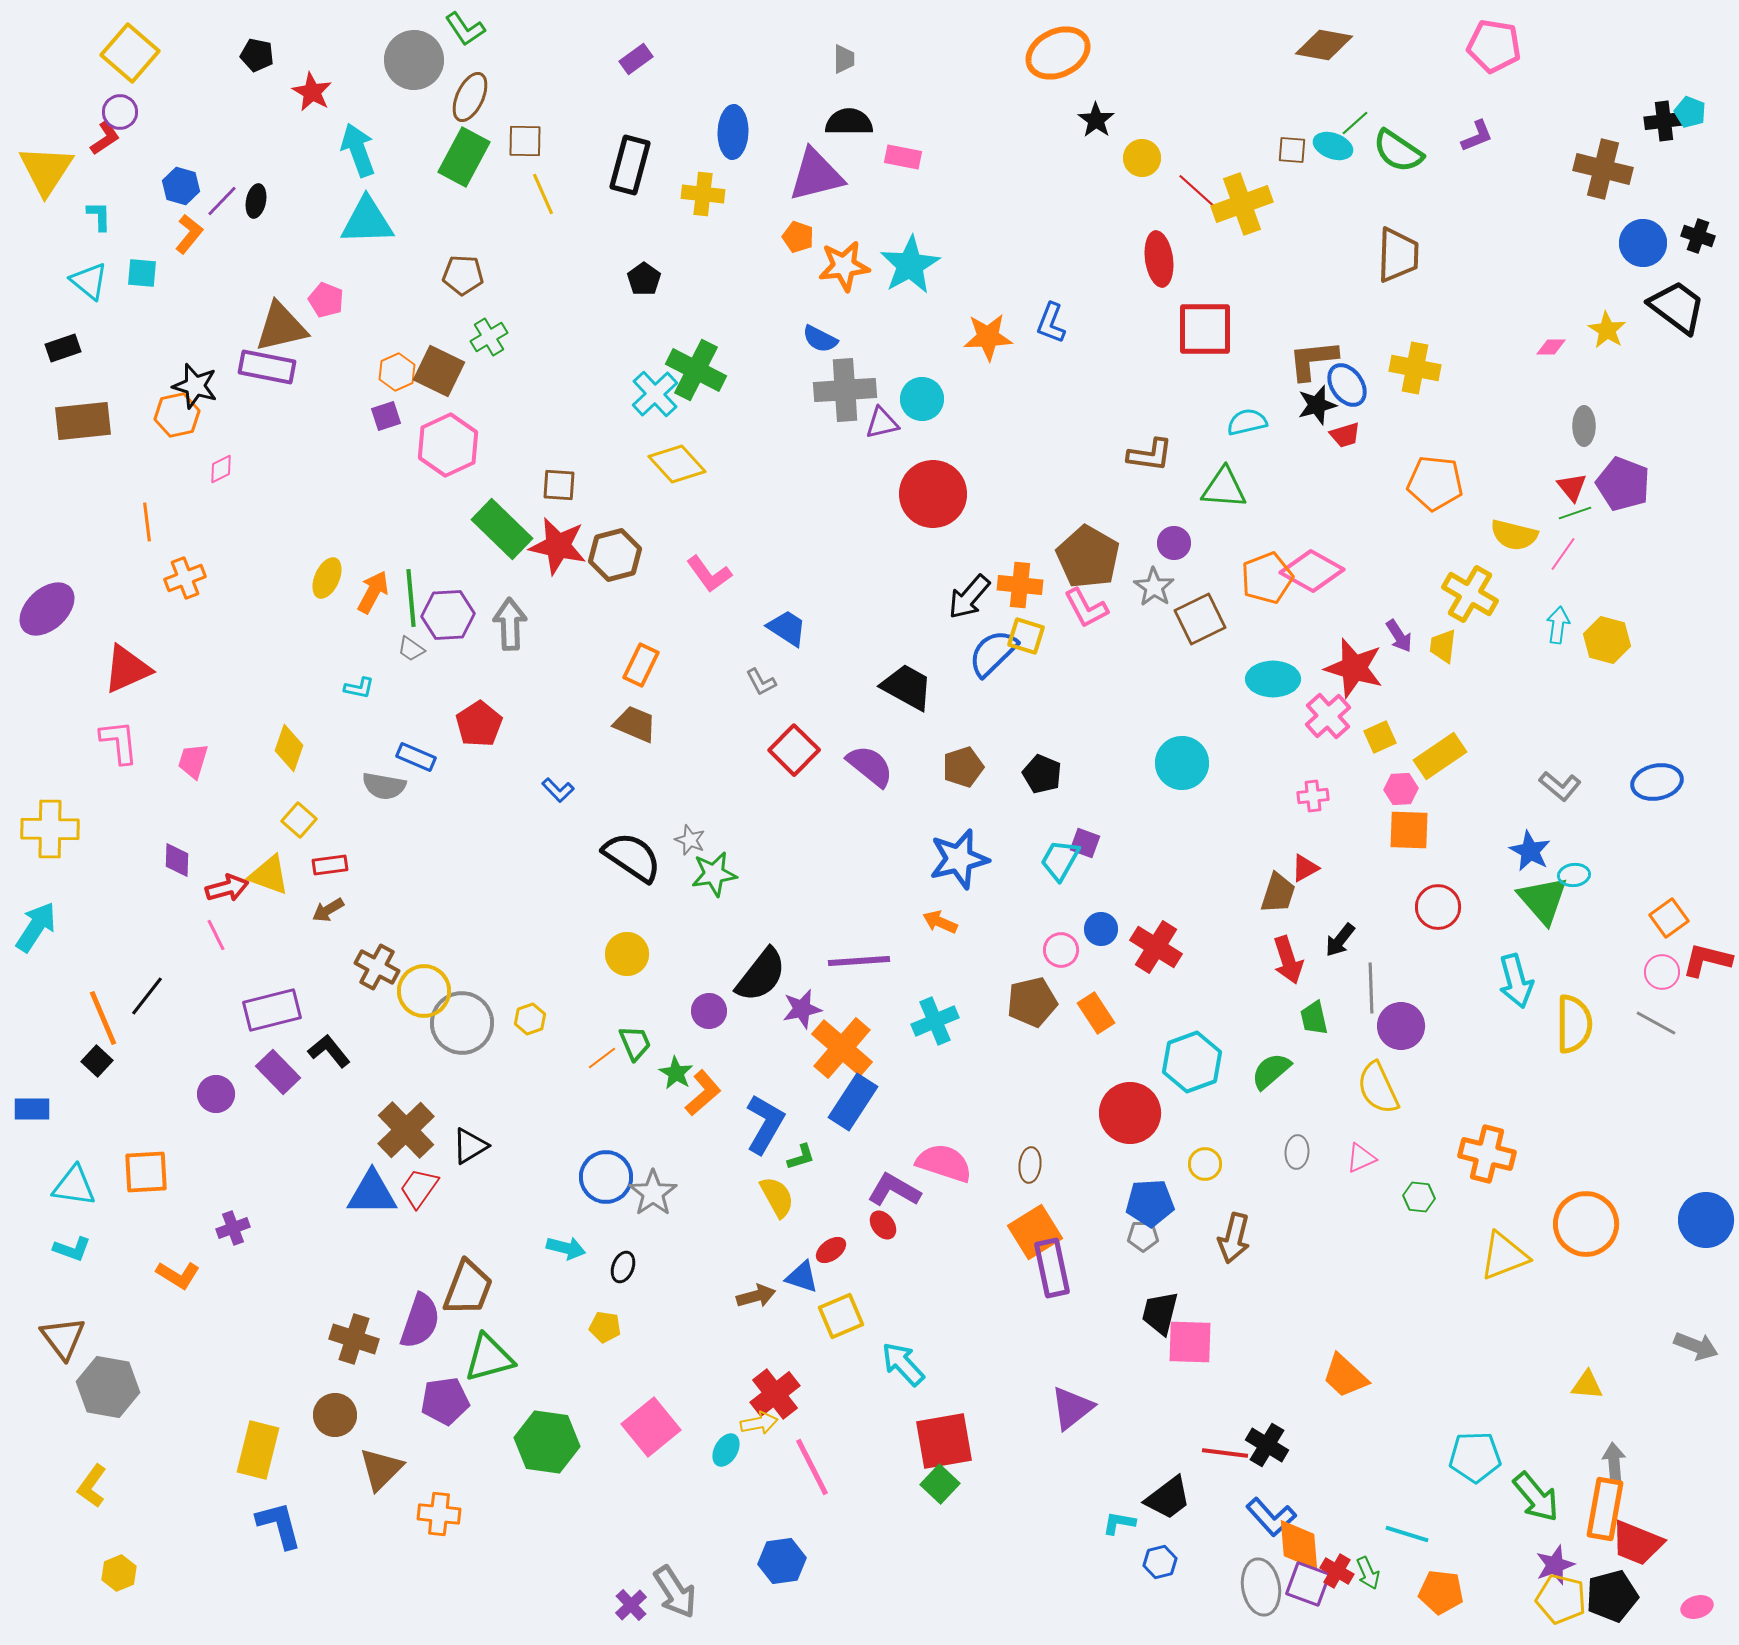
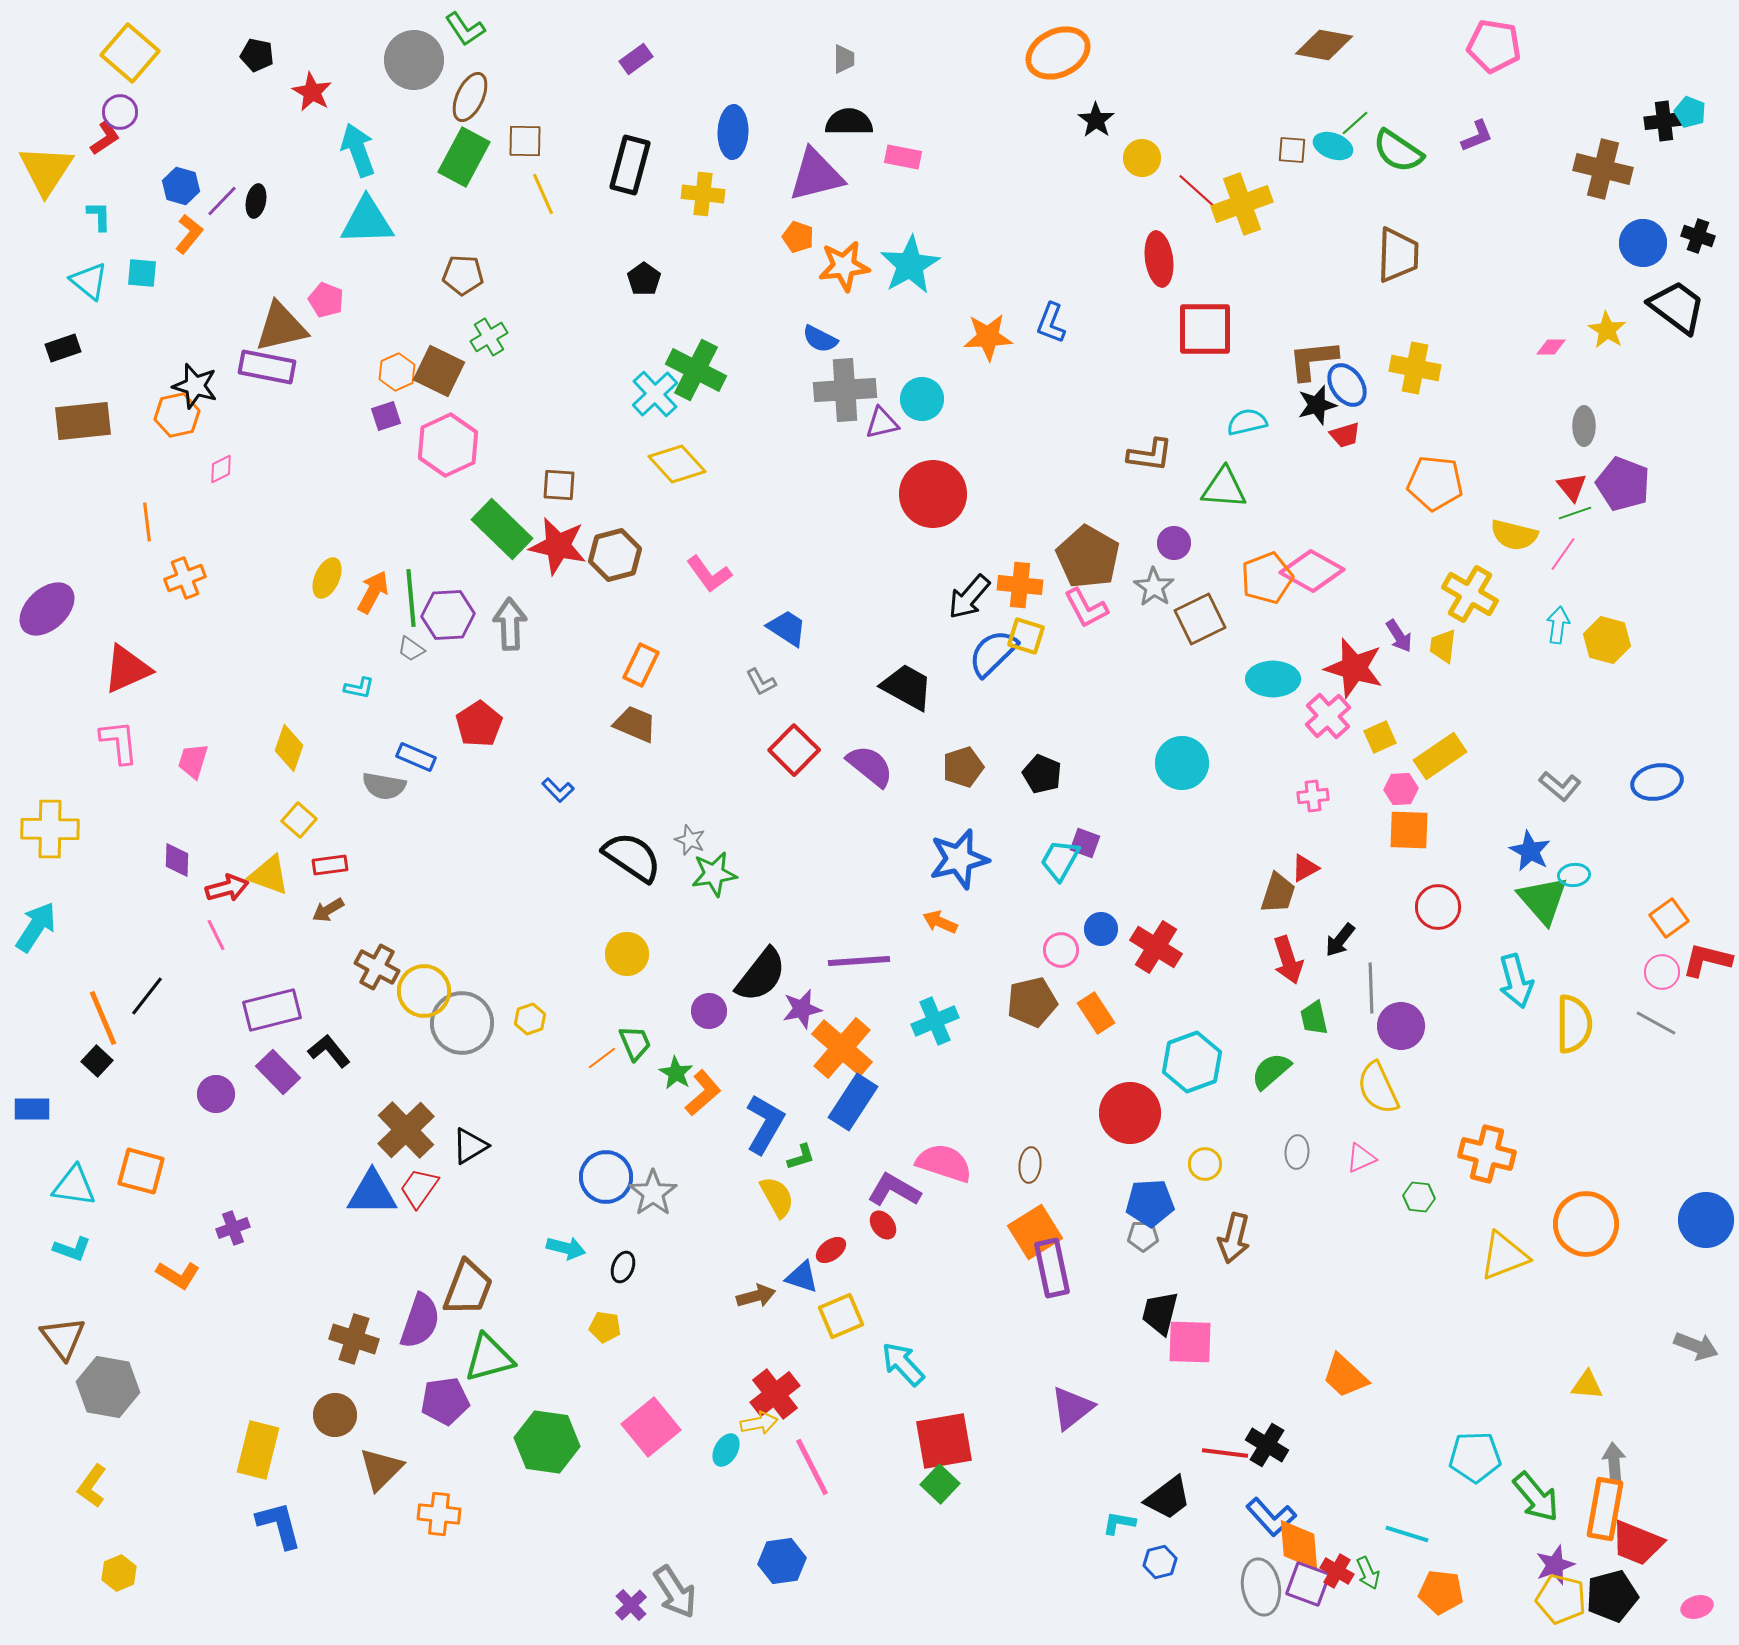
orange square at (146, 1172): moved 5 px left, 1 px up; rotated 18 degrees clockwise
